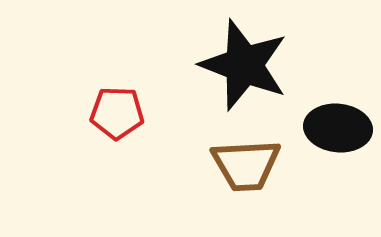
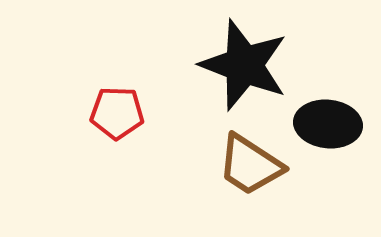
black ellipse: moved 10 px left, 4 px up
brown trapezoid: moved 4 px right; rotated 36 degrees clockwise
